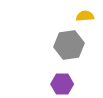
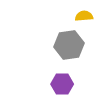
yellow semicircle: moved 1 px left
